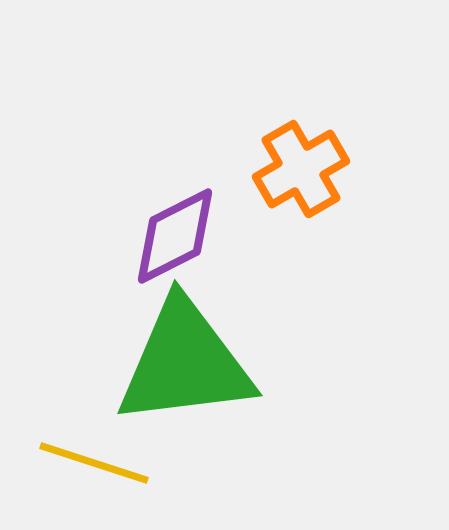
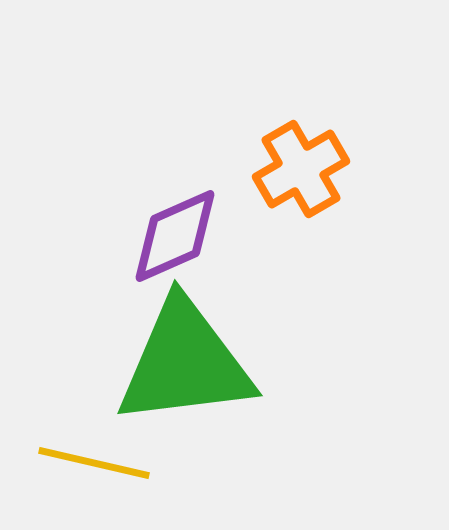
purple diamond: rotated 3 degrees clockwise
yellow line: rotated 5 degrees counterclockwise
